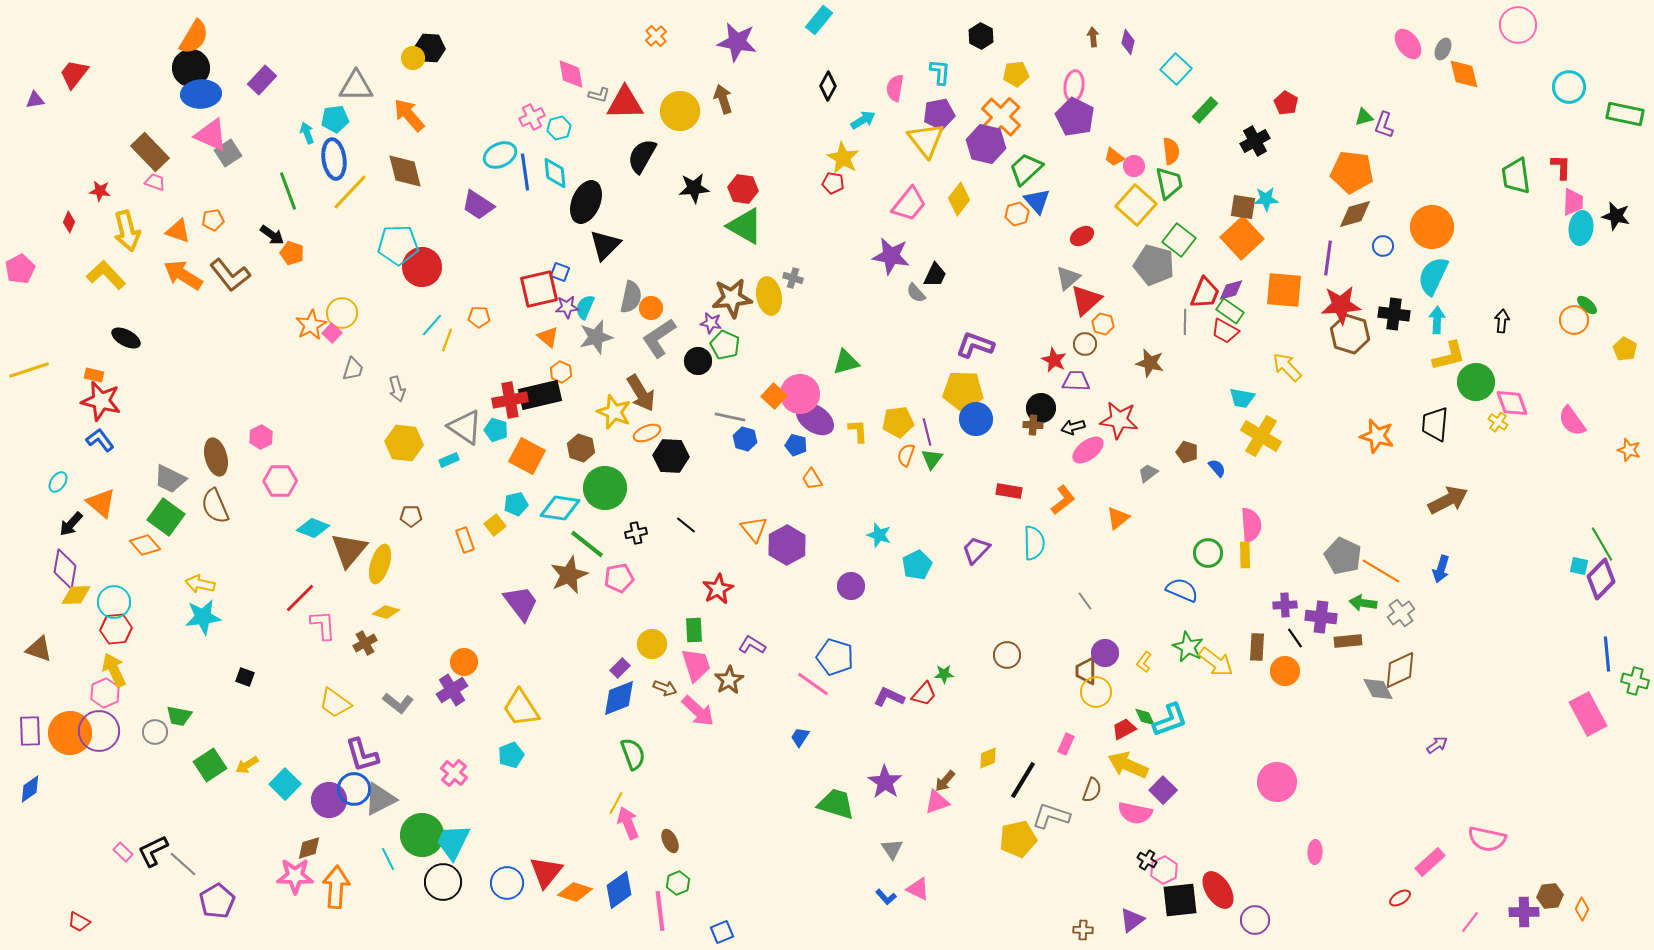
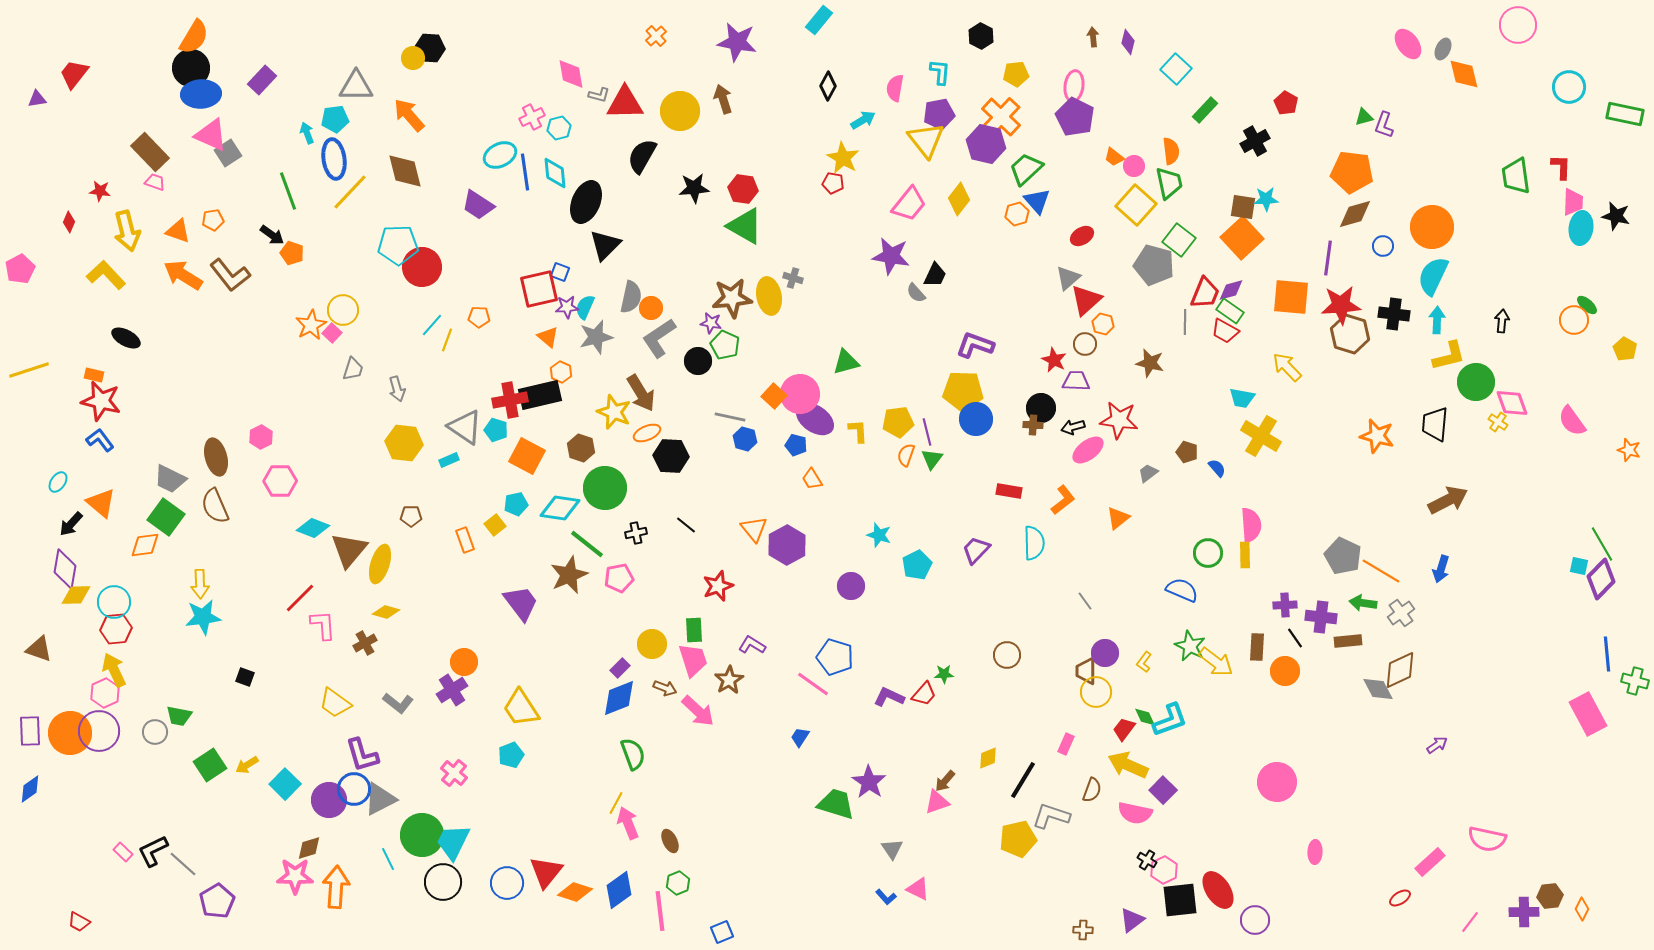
purple triangle at (35, 100): moved 2 px right, 1 px up
orange square at (1284, 290): moved 7 px right, 7 px down
yellow circle at (342, 313): moved 1 px right, 3 px up
orange diamond at (145, 545): rotated 56 degrees counterclockwise
yellow arrow at (200, 584): rotated 104 degrees counterclockwise
red star at (718, 589): moved 3 px up; rotated 8 degrees clockwise
green star at (1188, 647): moved 2 px right, 1 px up
pink trapezoid at (696, 665): moved 3 px left, 5 px up
red trapezoid at (1124, 729): rotated 25 degrees counterclockwise
purple star at (885, 782): moved 16 px left
